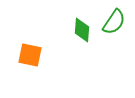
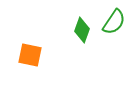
green diamond: rotated 15 degrees clockwise
